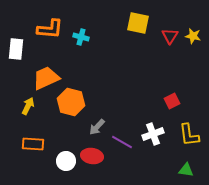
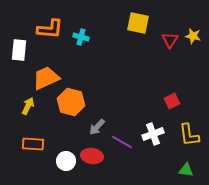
red triangle: moved 4 px down
white rectangle: moved 3 px right, 1 px down
